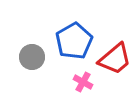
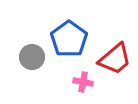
blue pentagon: moved 5 px left, 2 px up; rotated 6 degrees counterclockwise
pink cross: rotated 18 degrees counterclockwise
